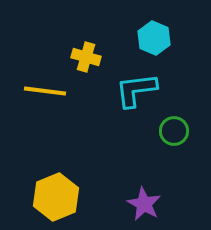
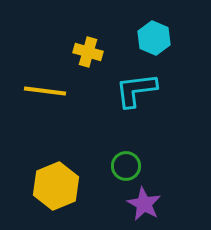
yellow cross: moved 2 px right, 5 px up
green circle: moved 48 px left, 35 px down
yellow hexagon: moved 11 px up
